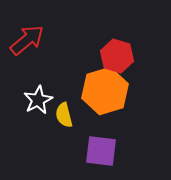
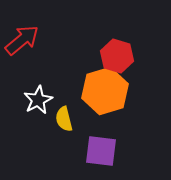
red arrow: moved 5 px left
yellow semicircle: moved 4 px down
